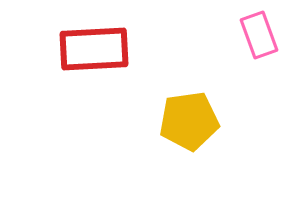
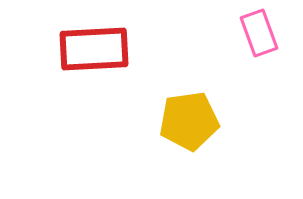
pink rectangle: moved 2 px up
